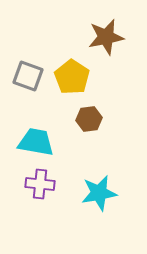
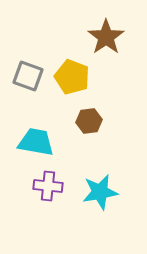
brown star: rotated 24 degrees counterclockwise
yellow pentagon: rotated 12 degrees counterclockwise
brown hexagon: moved 2 px down
purple cross: moved 8 px right, 2 px down
cyan star: moved 1 px right, 1 px up
